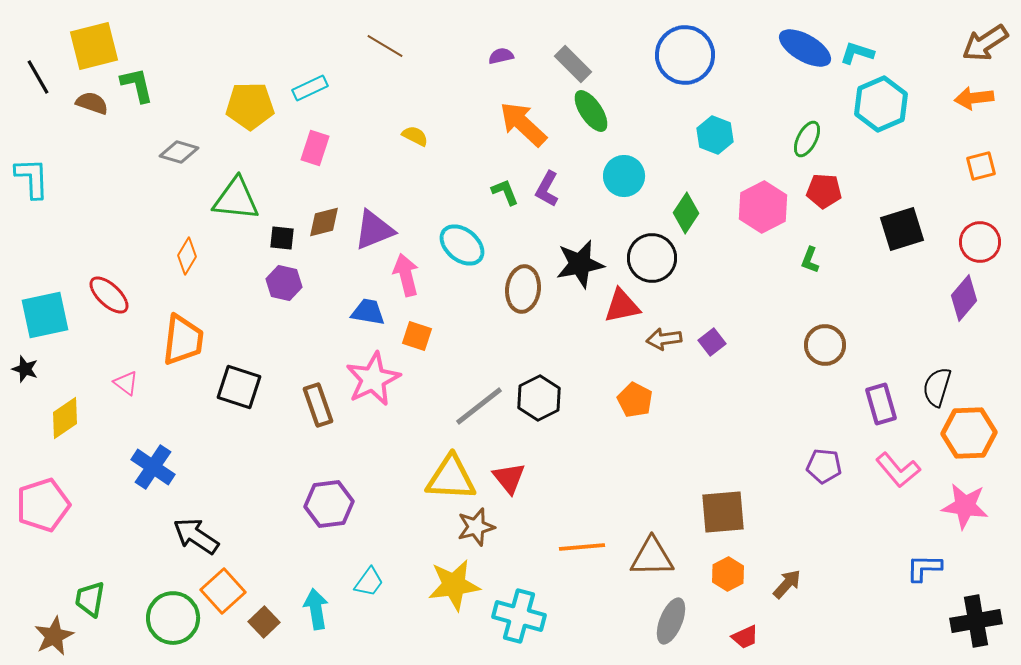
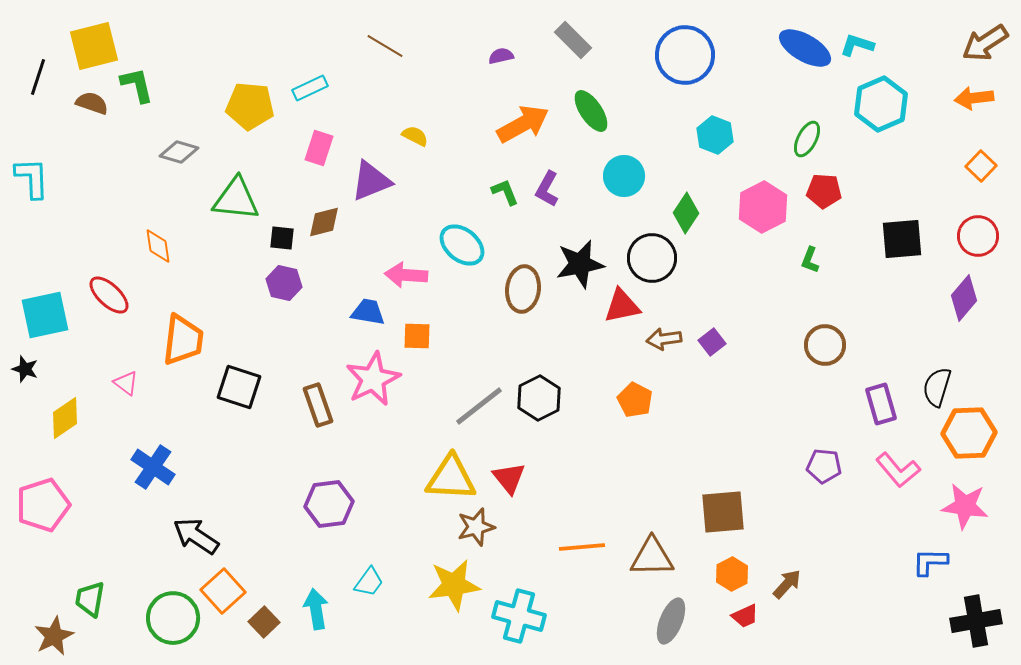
cyan L-shape at (857, 53): moved 8 px up
gray rectangle at (573, 64): moved 24 px up
black line at (38, 77): rotated 48 degrees clockwise
yellow pentagon at (250, 106): rotated 6 degrees clockwise
orange arrow at (523, 124): rotated 108 degrees clockwise
pink rectangle at (315, 148): moved 4 px right
orange square at (981, 166): rotated 32 degrees counterclockwise
black square at (902, 229): moved 10 px down; rotated 12 degrees clockwise
purple triangle at (374, 230): moved 3 px left, 49 px up
red circle at (980, 242): moved 2 px left, 6 px up
orange diamond at (187, 256): moved 29 px left, 10 px up; rotated 39 degrees counterclockwise
pink arrow at (406, 275): rotated 72 degrees counterclockwise
orange square at (417, 336): rotated 16 degrees counterclockwise
blue L-shape at (924, 568): moved 6 px right, 6 px up
orange hexagon at (728, 574): moved 4 px right
red trapezoid at (745, 637): moved 21 px up
